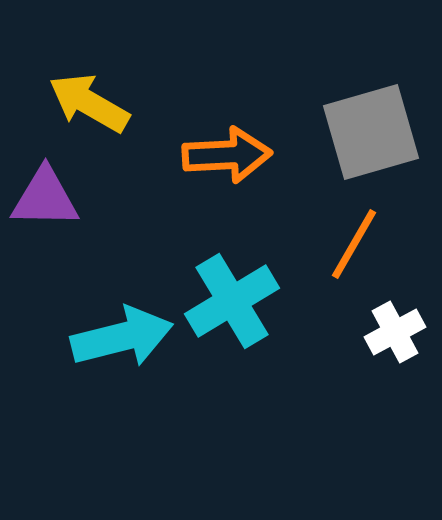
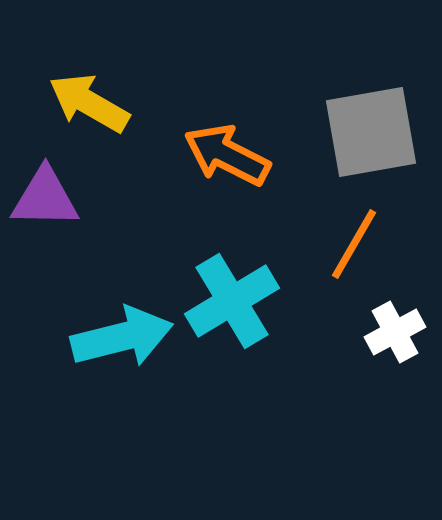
gray square: rotated 6 degrees clockwise
orange arrow: rotated 150 degrees counterclockwise
